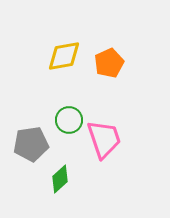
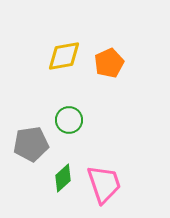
pink trapezoid: moved 45 px down
green diamond: moved 3 px right, 1 px up
